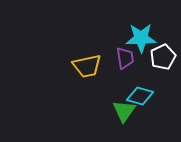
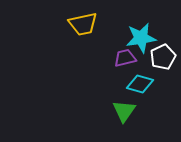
cyan star: rotated 8 degrees counterclockwise
purple trapezoid: rotated 95 degrees counterclockwise
yellow trapezoid: moved 4 px left, 42 px up
cyan diamond: moved 12 px up
